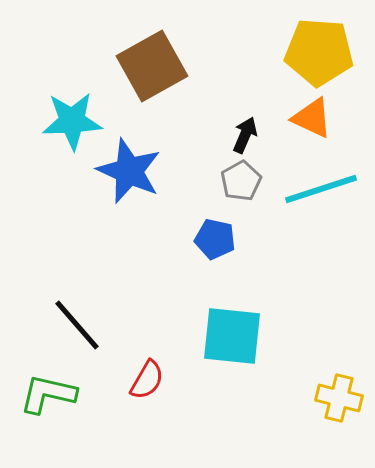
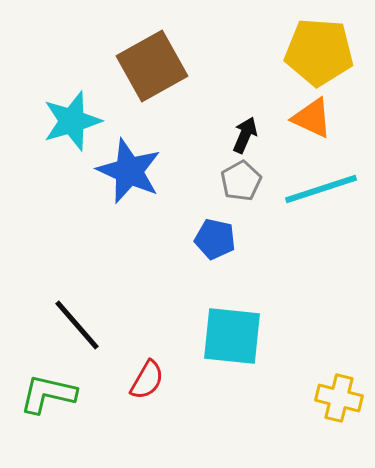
cyan star: rotated 14 degrees counterclockwise
